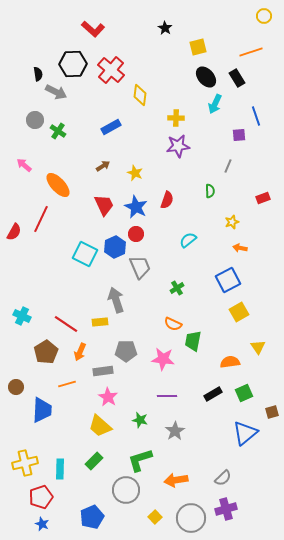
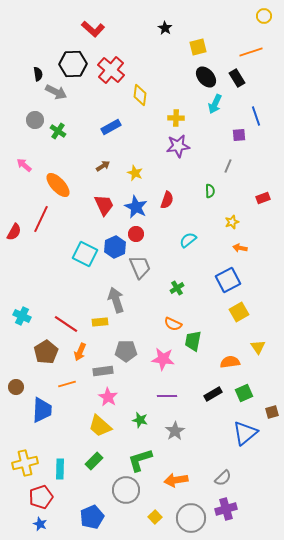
blue star at (42, 524): moved 2 px left
